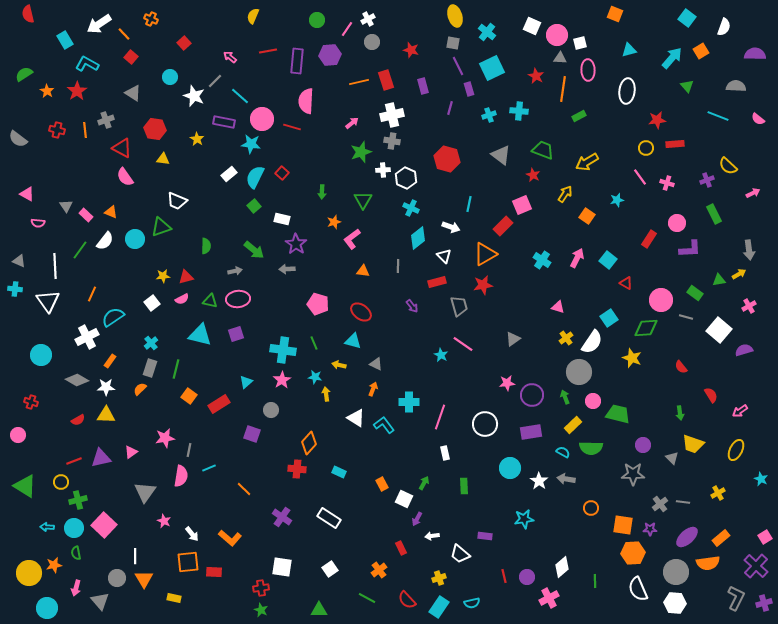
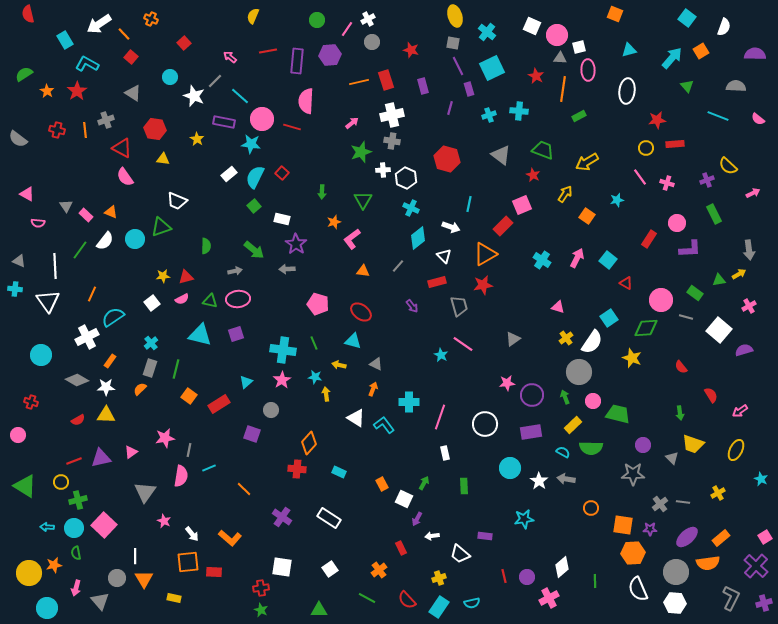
white square at (580, 43): moved 1 px left, 4 px down
gray line at (398, 266): rotated 40 degrees clockwise
gray L-shape at (736, 598): moved 5 px left
